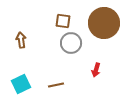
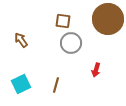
brown circle: moved 4 px right, 4 px up
brown arrow: rotated 28 degrees counterclockwise
brown line: rotated 63 degrees counterclockwise
